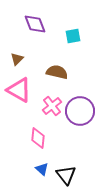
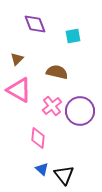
black triangle: moved 2 px left
